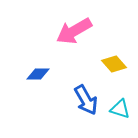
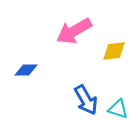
yellow diamond: moved 13 px up; rotated 55 degrees counterclockwise
blue diamond: moved 12 px left, 4 px up
cyan triangle: moved 2 px left
